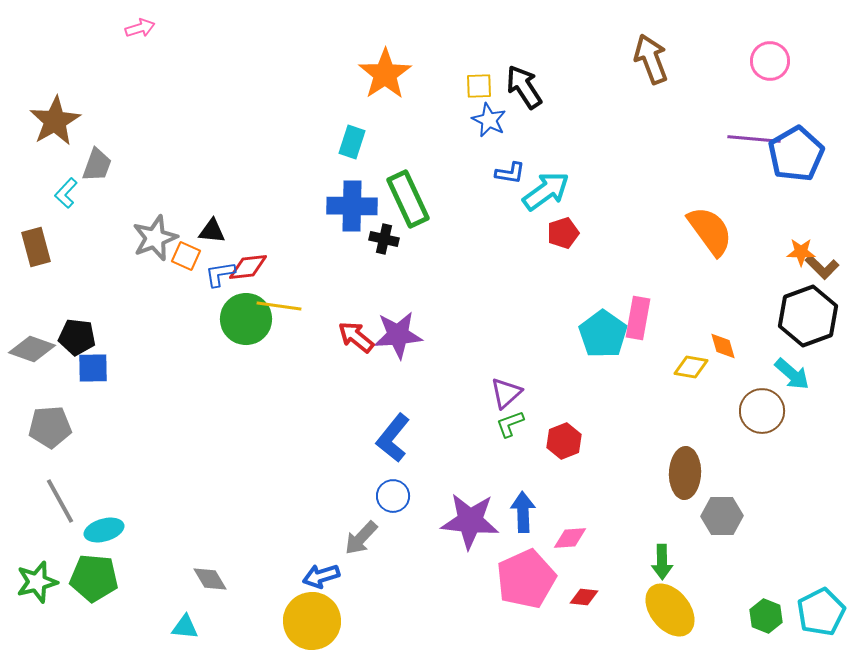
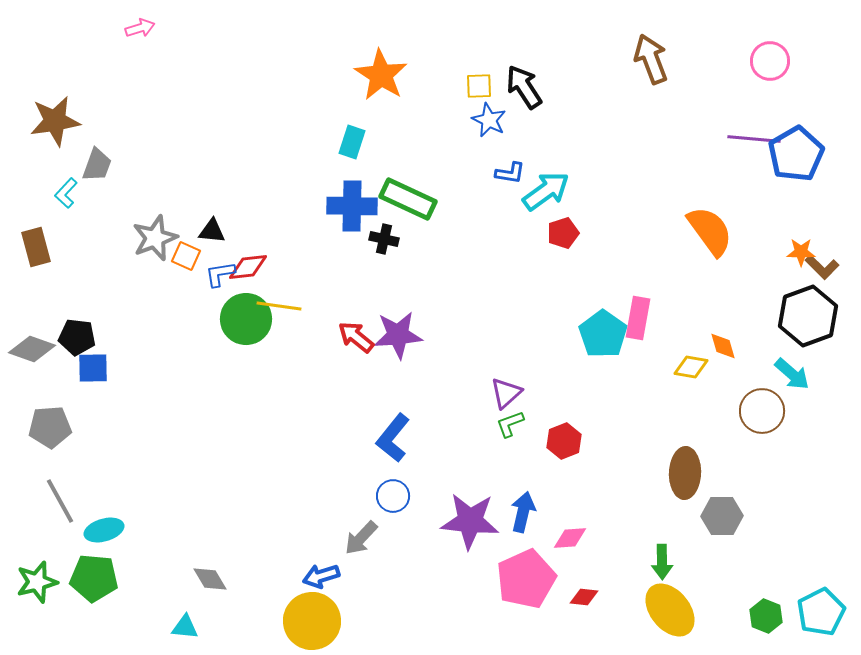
orange star at (385, 74): moved 4 px left, 1 px down; rotated 6 degrees counterclockwise
brown star at (55, 121): rotated 21 degrees clockwise
green rectangle at (408, 199): rotated 40 degrees counterclockwise
blue arrow at (523, 512): rotated 15 degrees clockwise
